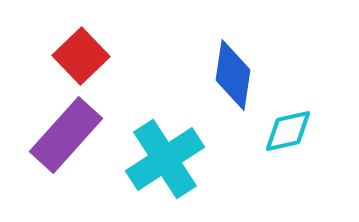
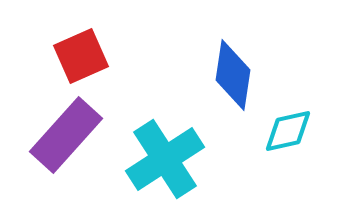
red square: rotated 20 degrees clockwise
